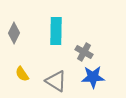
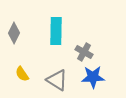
gray triangle: moved 1 px right, 1 px up
